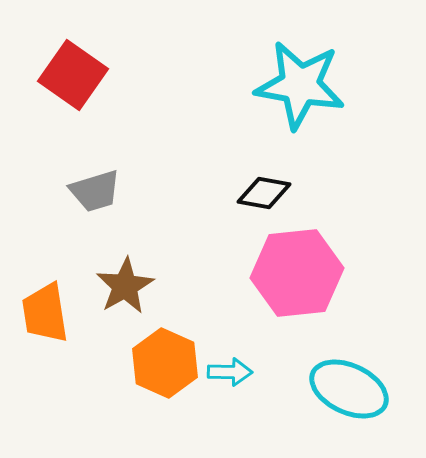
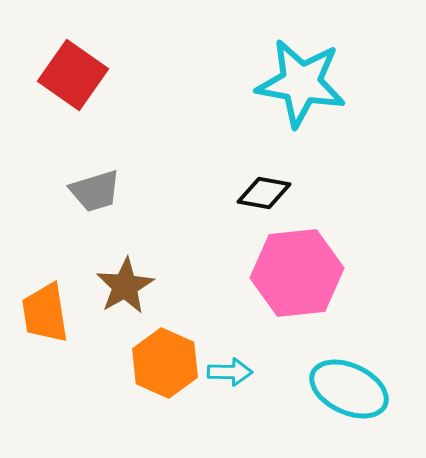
cyan star: moved 1 px right, 2 px up
